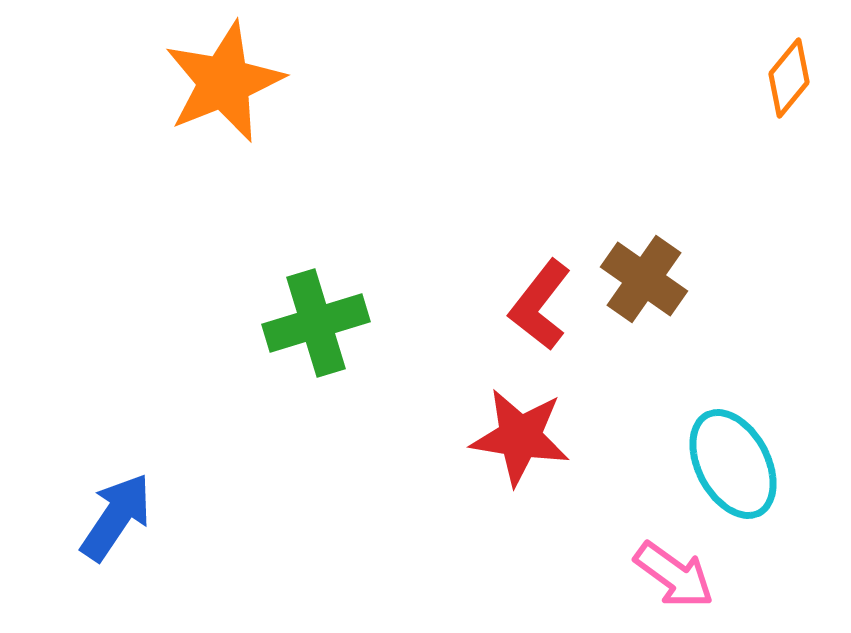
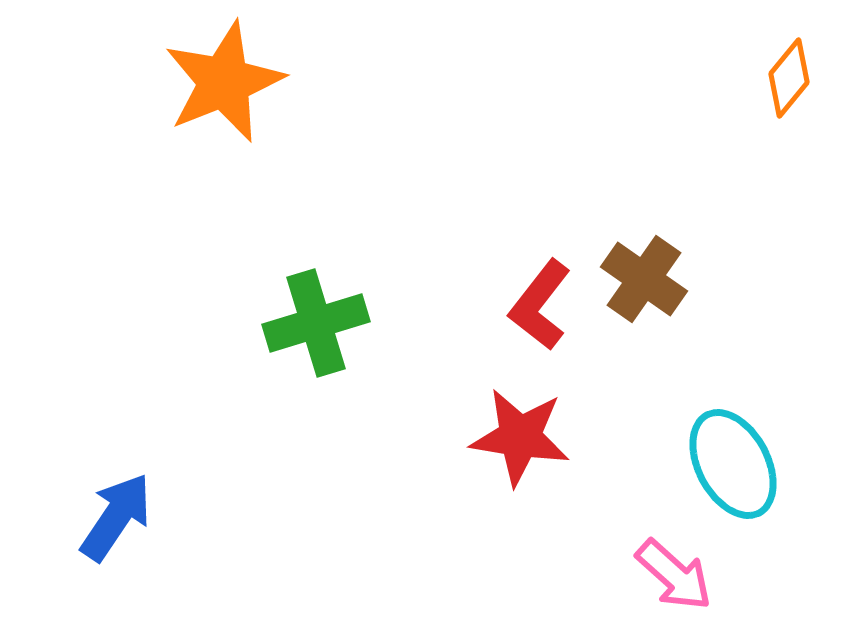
pink arrow: rotated 6 degrees clockwise
